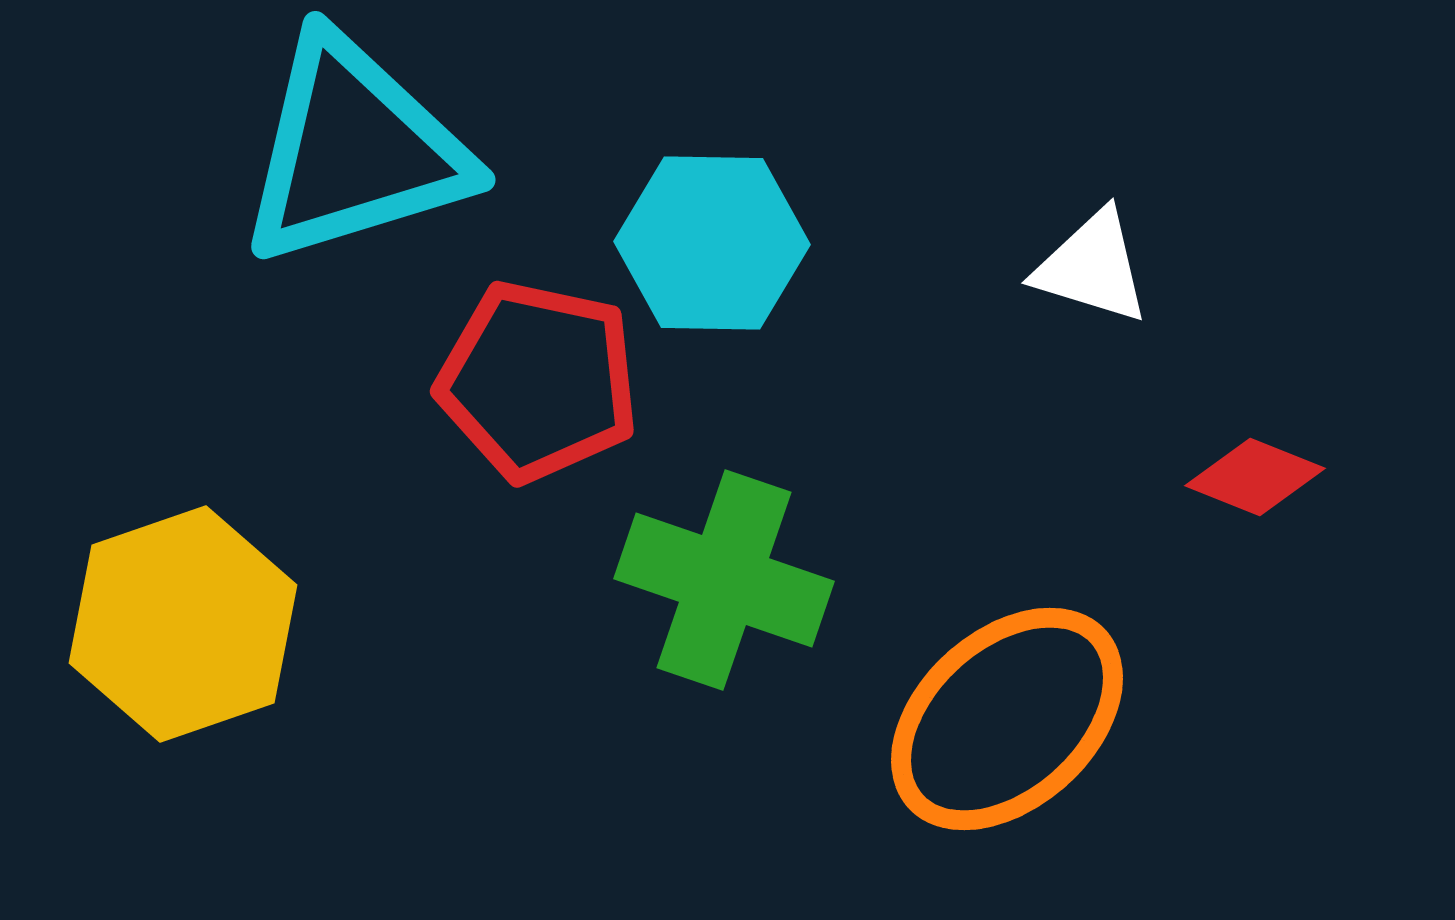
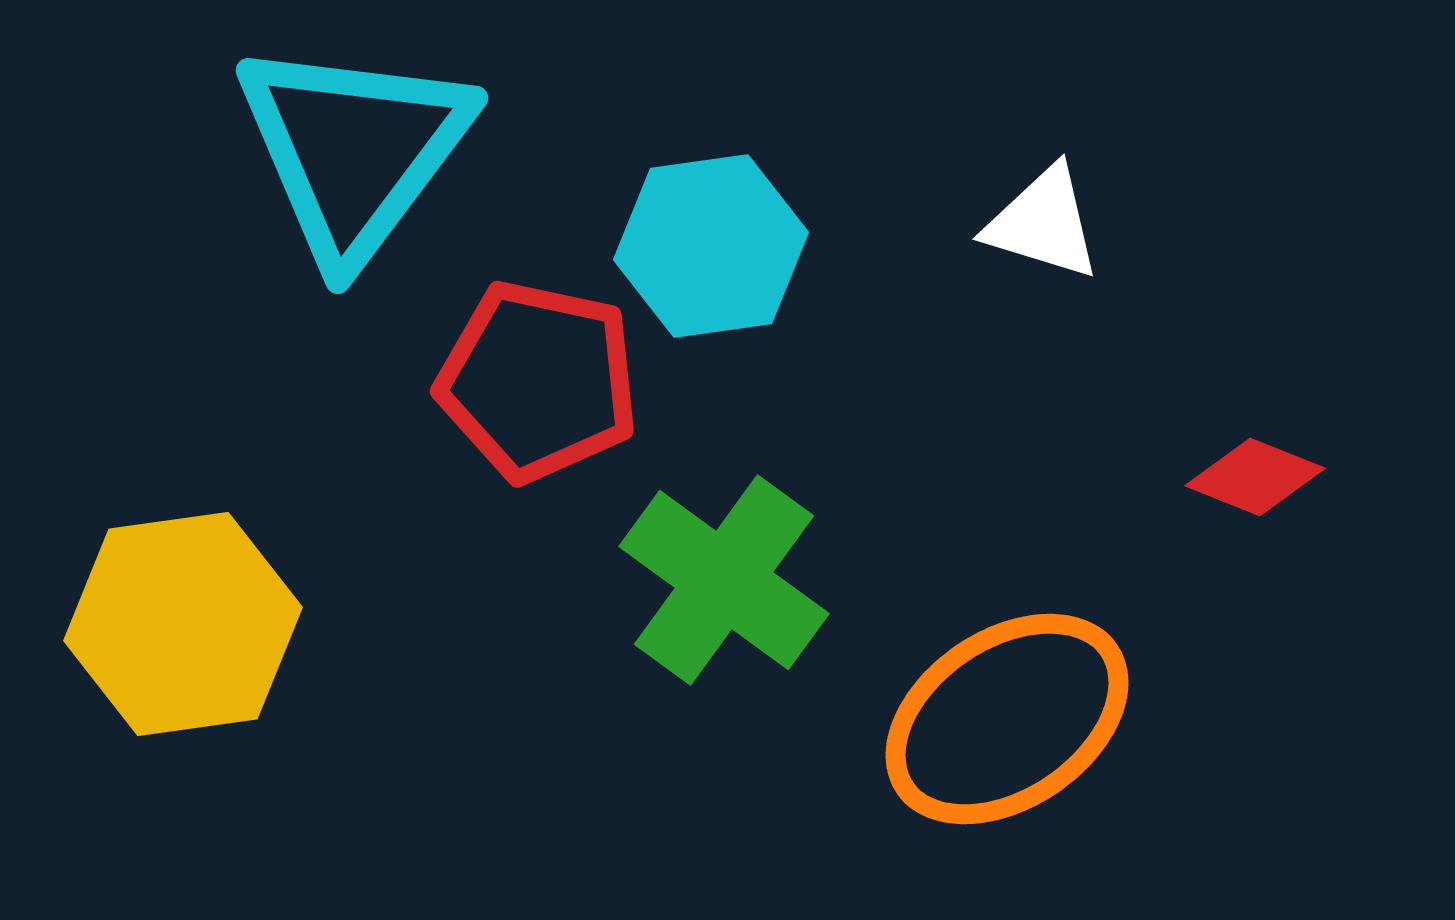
cyan triangle: rotated 36 degrees counterclockwise
cyan hexagon: moved 1 px left, 3 px down; rotated 9 degrees counterclockwise
white triangle: moved 49 px left, 44 px up
green cross: rotated 17 degrees clockwise
yellow hexagon: rotated 11 degrees clockwise
orange ellipse: rotated 8 degrees clockwise
